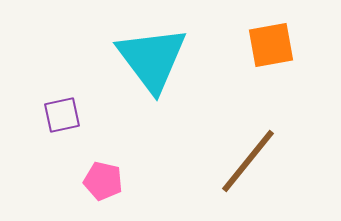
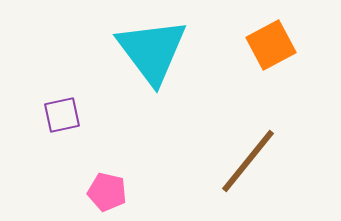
orange square: rotated 18 degrees counterclockwise
cyan triangle: moved 8 px up
pink pentagon: moved 4 px right, 11 px down
